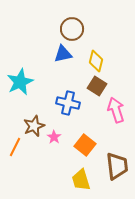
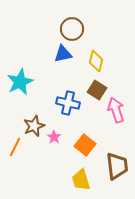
brown square: moved 4 px down
